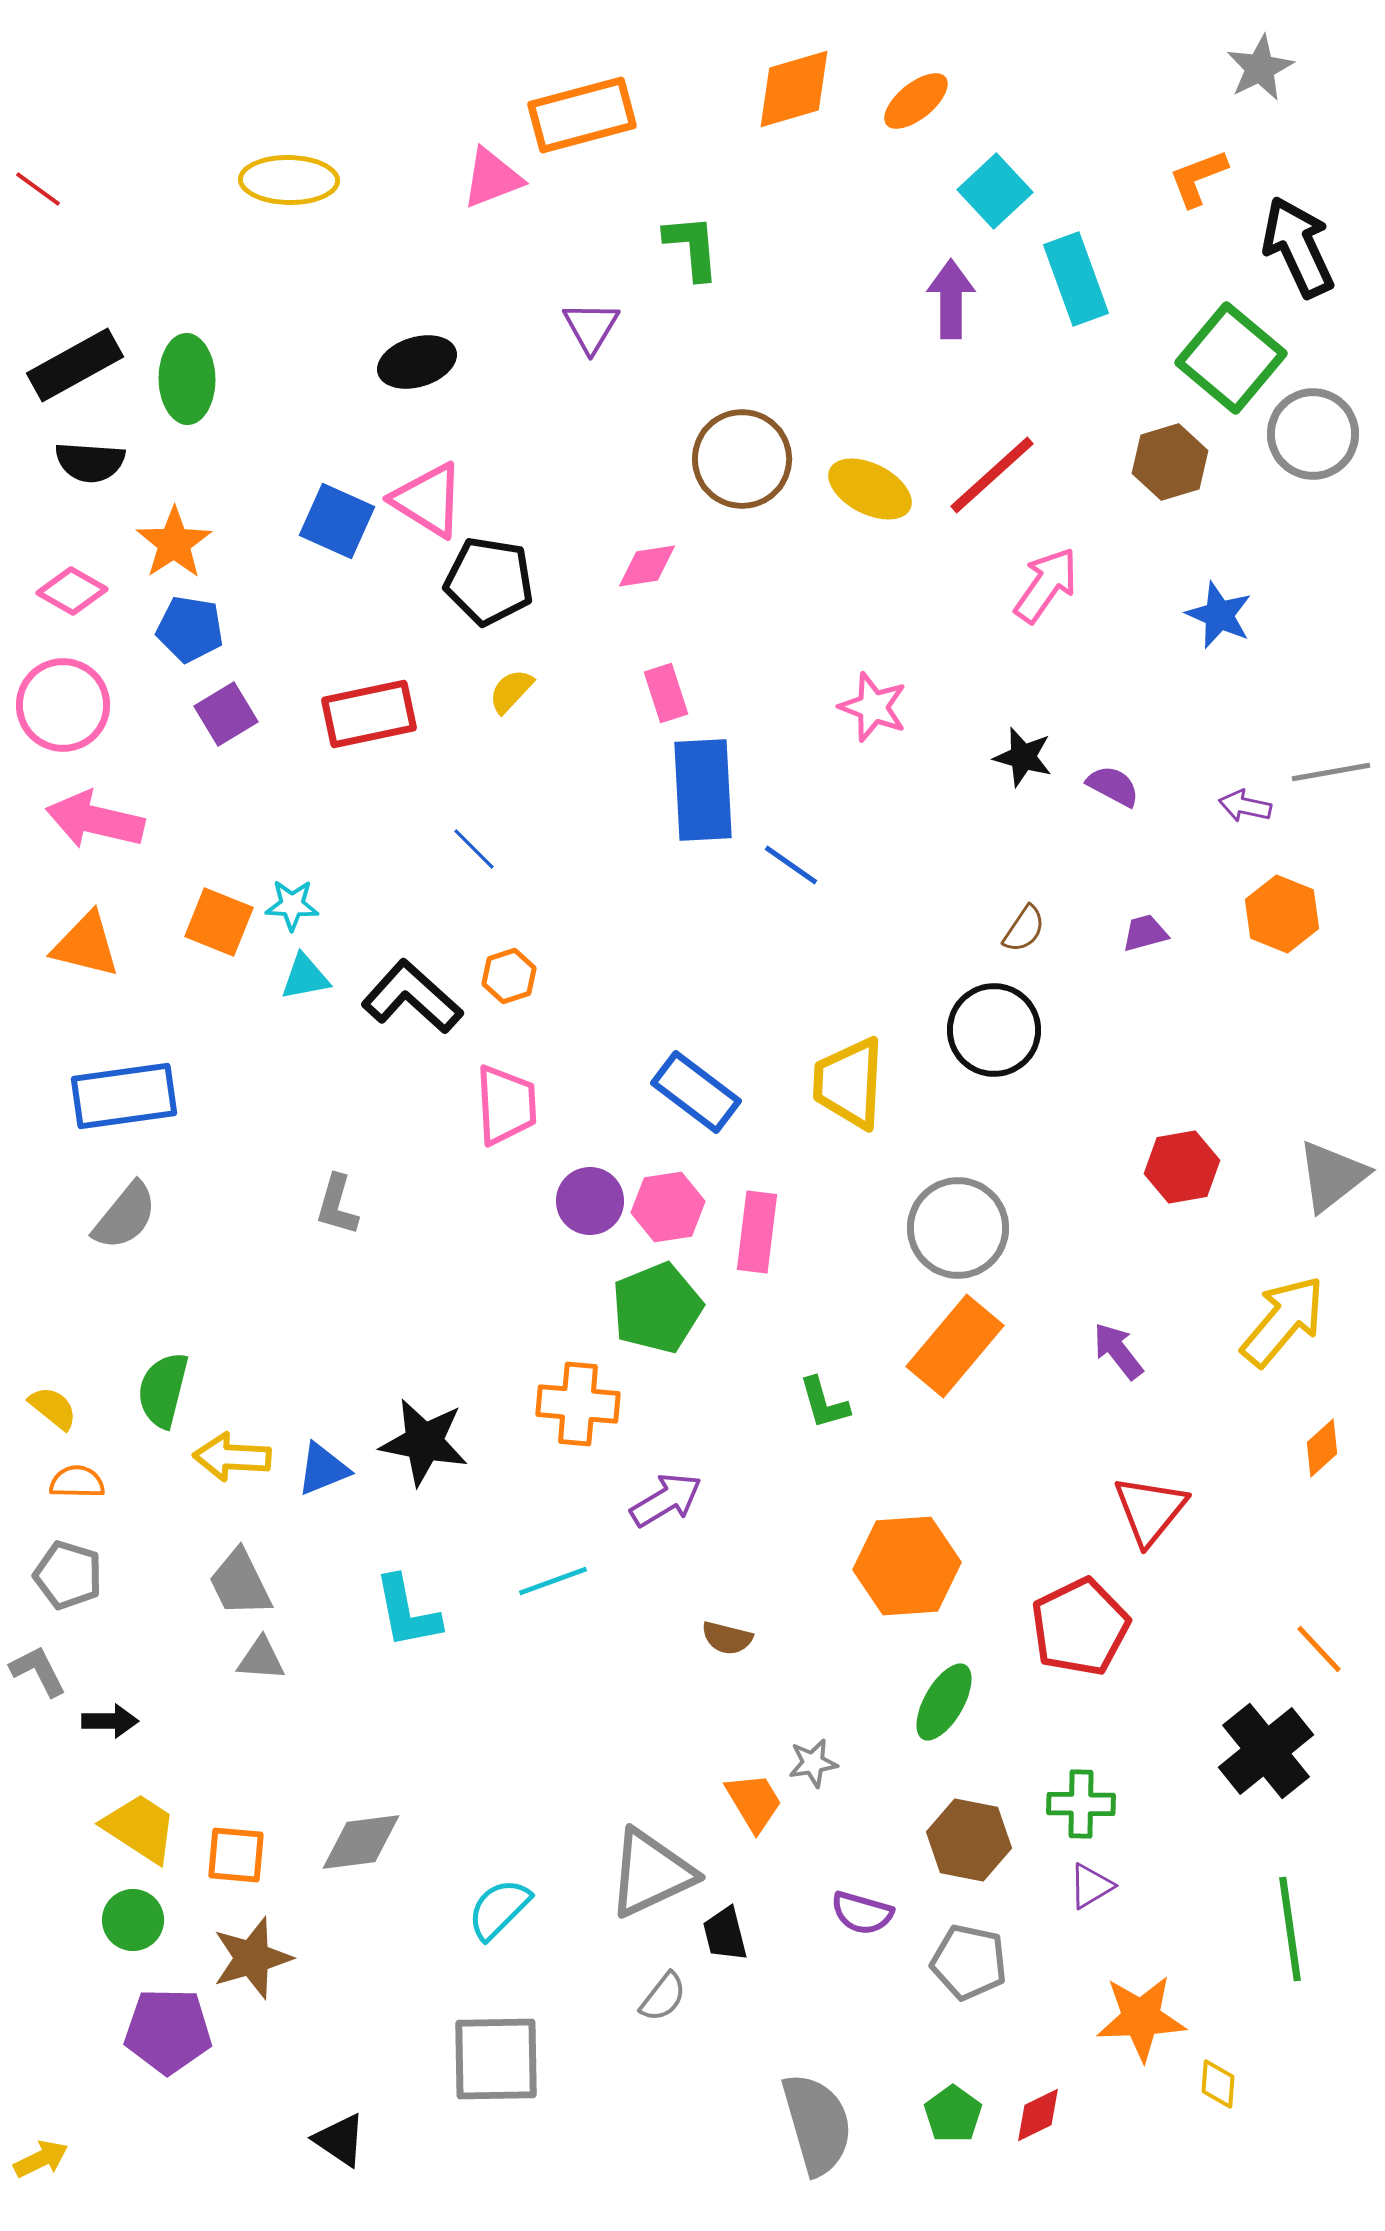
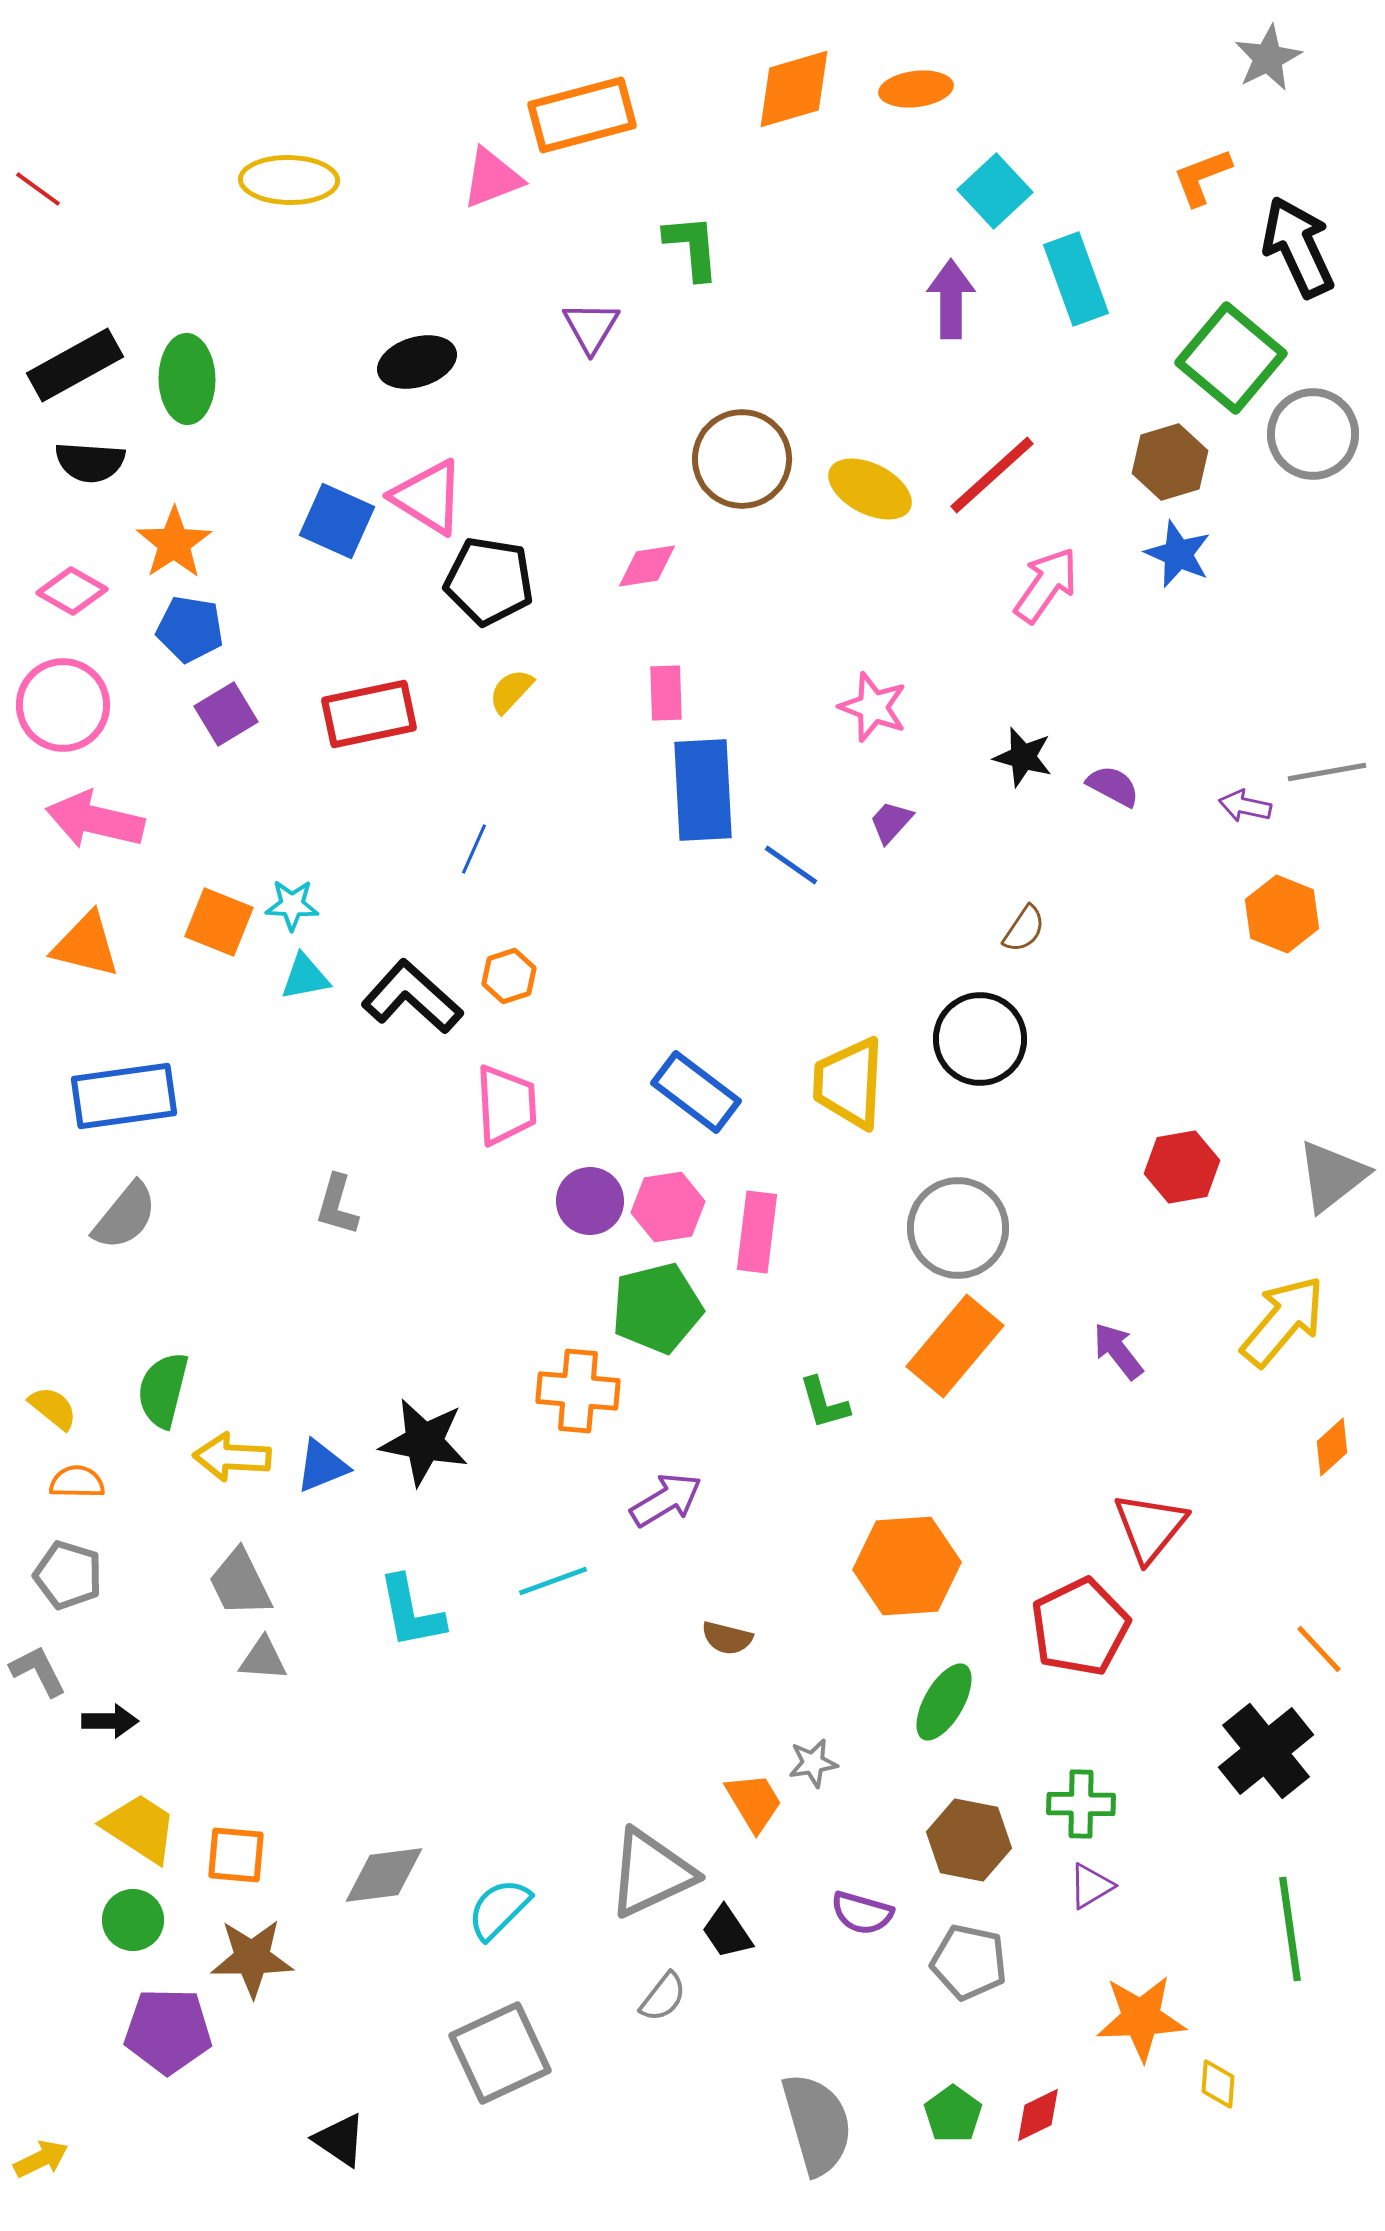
gray star at (1260, 68): moved 8 px right, 10 px up
orange ellipse at (916, 101): moved 12 px up; rotated 32 degrees clockwise
orange L-shape at (1198, 178): moved 4 px right, 1 px up
pink triangle at (428, 500): moved 3 px up
blue star at (1219, 615): moved 41 px left, 61 px up
pink rectangle at (666, 693): rotated 16 degrees clockwise
gray line at (1331, 772): moved 4 px left
blue line at (474, 849): rotated 69 degrees clockwise
purple trapezoid at (1145, 933): moved 254 px left, 111 px up; rotated 33 degrees counterclockwise
black circle at (994, 1030): moved 14 px left, 9 px down
green pentagon at (657, 1308): rotated 8 degrees clockwise
orange cross at (578, 1404): moved 13 px up
orange diamond at (1322, 1448): moved 10 px right, 1 px up
blue triangle at (323, 1469): moved 1 px left, 3 px up
red triangle at (1150, 1510): moved 17 px down
cyan L-shape at (407, 1612): moved 4 px right
gray triangle at (261, 1659): moved 2 px right
gray diamond at (361, 1842): moved 23 px right, 33 px down
black trapezoid at (725, 1934): moved 2 px right, 2 px up; rotated 20 degrees counterclockwise
brown star at (252, 1958): rotated 16 degrees clockwise
gray square at (496, 2059): moved 4 px right, 6 px up; rotated 24 degrees counterclockwise
